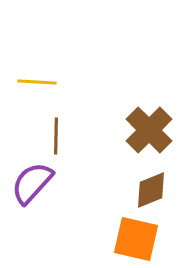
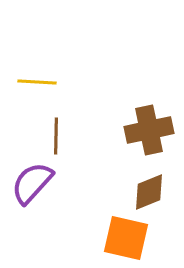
brown cross: rotated 33 degrees clockwise
brown diamond: moved 2 px left, 2 px down
orange square: moved 10 px left, 1 px up
